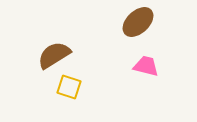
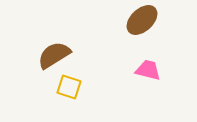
brown ellipse: moved 4 px right, 2 px up
pink trapezoid: moved 2 px right, 4 px down
